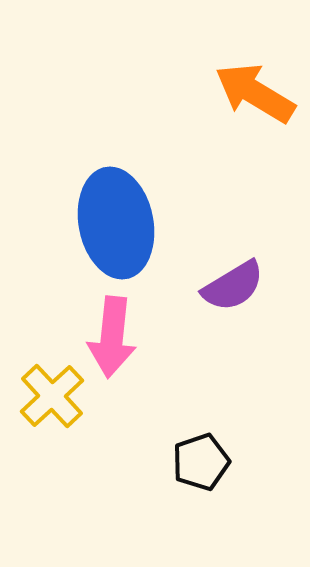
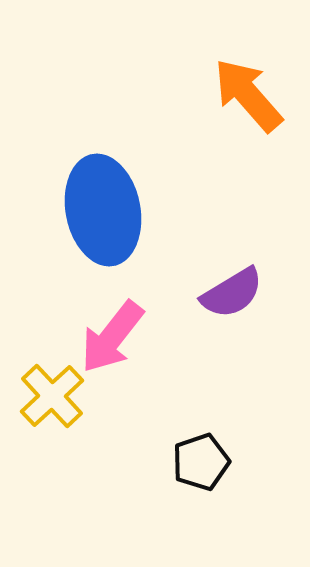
orange arrow: moved 7 px left, 2 px down; rotated 18 degrees clockwise
blue ellipse: moved 13 px left, 13 px up
purple semicircle: moved 1 px left, 7 px down
pink arrow: rotated 32 degrees clockwise
